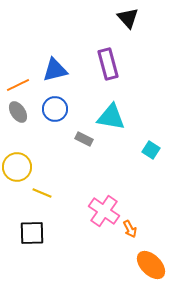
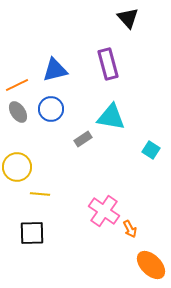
orange line: moved 1 px left
blue circle: moved 4 px left
gray rectangle: moved 1 px left; rotated 60 degrees counterclockwise
yellow line: moved 2 px left, 1 px down; rotated 18 degrees counterclockwise
